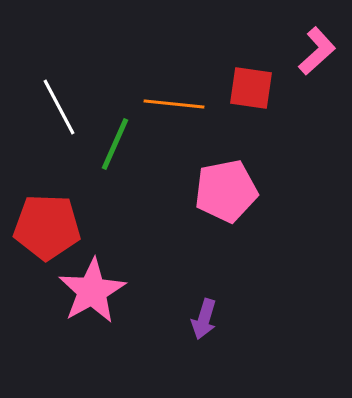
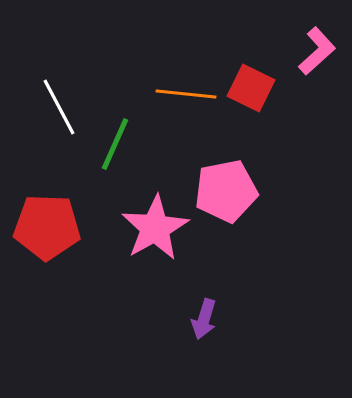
red square: rotated 18 degrees clockwise
orange line: moved 12 px right, 10 px up
pink star: moved 63 px right, 63 px up
